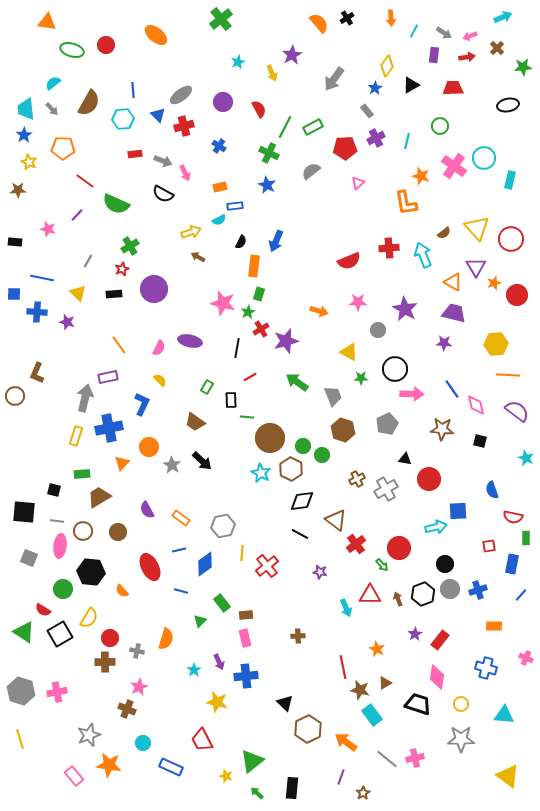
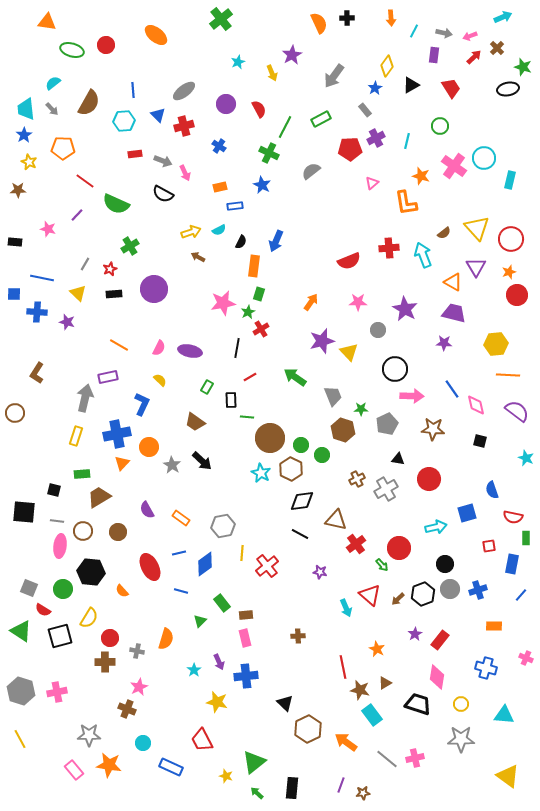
black cross at (347, 18): rotated 32 degrees clockwise
orange semicircle at (319, 23): rotated 15 degrees clockwise
gray arrow at (444, 33): rotated 21 degrees counterclockwise
red arrow at (467, 57): moved 7 px right; rotated 35 degrees counterclockwise
green star at (523, 67): rotated 24 degrees clockwise
gray arrow at (334, 79): moved 3 px up
red trapezoid at (453, 88): moved 2 px left; rotated 60 degrees clockwise
gray ellipse at (181, 95): moved 3 px right, 4 px up
purple circle at (223, 102): moved 3 px right, 2 px down
black ellipse at (508, 105): moved 16 px up
gray rectangle at (367, 111): moved 2 px left, 1 px up
cyan hexagon at (123, 119): moved 1 px right, 2 px down
green rectangle at (313, 127): moved 8 px right, 8 px up
red pentagon at (345, 148): moved 5 px right, 1 px down
pink triangle at (358, 183): moved 14 px right
blue star at (267, 185): moved 5 px left
cyan semicircle at (219, 220): moved 10 px down
gray line at (88, 261): moved 3 px left, 3 px down
red star at (122, 269): moved 12 px left
orange star at (494, 283): moved 15 px right, 11 px up
pink star at (223, 303): rotated 25 degrees counterclockwise
orange arrow at (319, 311): moved 8 px left, 9 px up; rotated 72 degrees counterclockwise
purple ellipse at (190, 341): moved 10 px down
purple star at (286, 341): moved 36 px right
orange line at (119, 345): rotated 24 degrees counterclockwise
yellow triangle at (349, 352): rotated 18 degrees clockwise
brown L-shape at (37, 373): rotated 10 degrees clockwise
green star at (361, 378): moved 31 px down
green arrow at (297, 382): moved 2 px left, 5 px up
pink arrow at (412, 394): moved 2 px down
brown circle at (15, 396): moved 17 px down
blue cross at (109, 428): moved 8 px right, 6 px down
brown star at (442, 429): moved 9 px left
green circle at (303, 446): moved 2 px left, 1 px up
black triangle at (405, 459): moved 7 px left
blue square at (458, 511): moved 9 px right, 2 px down; rotated 12 degrees counterclockwise
brown triangle at (336, 520): rotated 25 degrees counterclockwise
blue line at (179, 550): moved 3 px down
gray square at (29, 558): moved 30 px down
red triangle at (370, 595): rotated 40 degrees clockwise
brown arrow at (398, 599): rotated 112 degrees counterclockwise
green triangle at (24, 632): moved 3 px left, 1 px up
black square at (60, 634): moved 2 px down; rotated 15 degrees clockwise
gray star at (89, 735): rotated 20 degrees clockwise
yellow line at (20, 739): rotated 12 degrees counterclockwise
green triangle at (252, 761): moved 2 px right, 1 px down
pink rectangle at (74, 776): moved 6 px up
purple line at (341, 777): moved 8 px down
brown star at (363, 793): rotated 24 degrees clockwise
